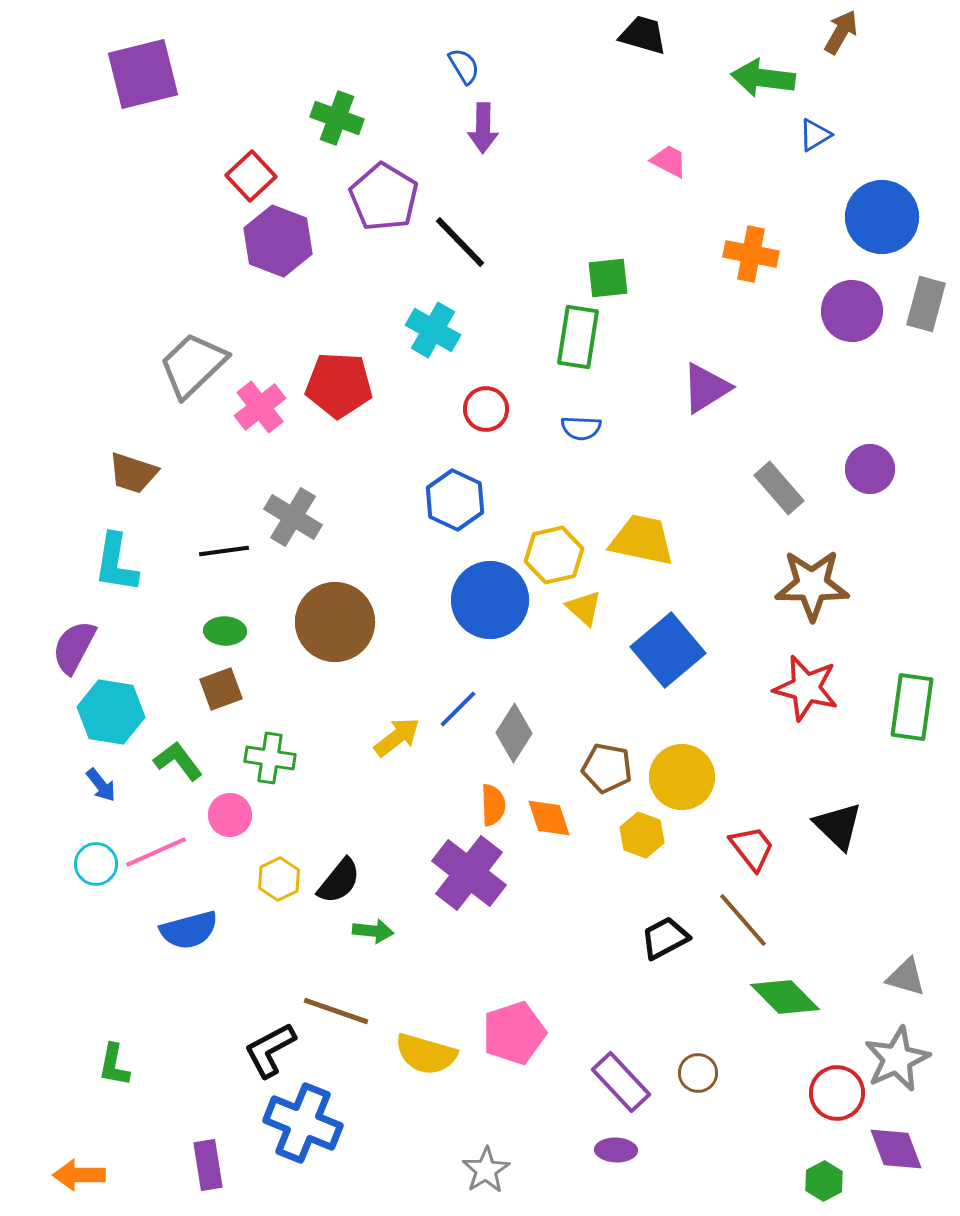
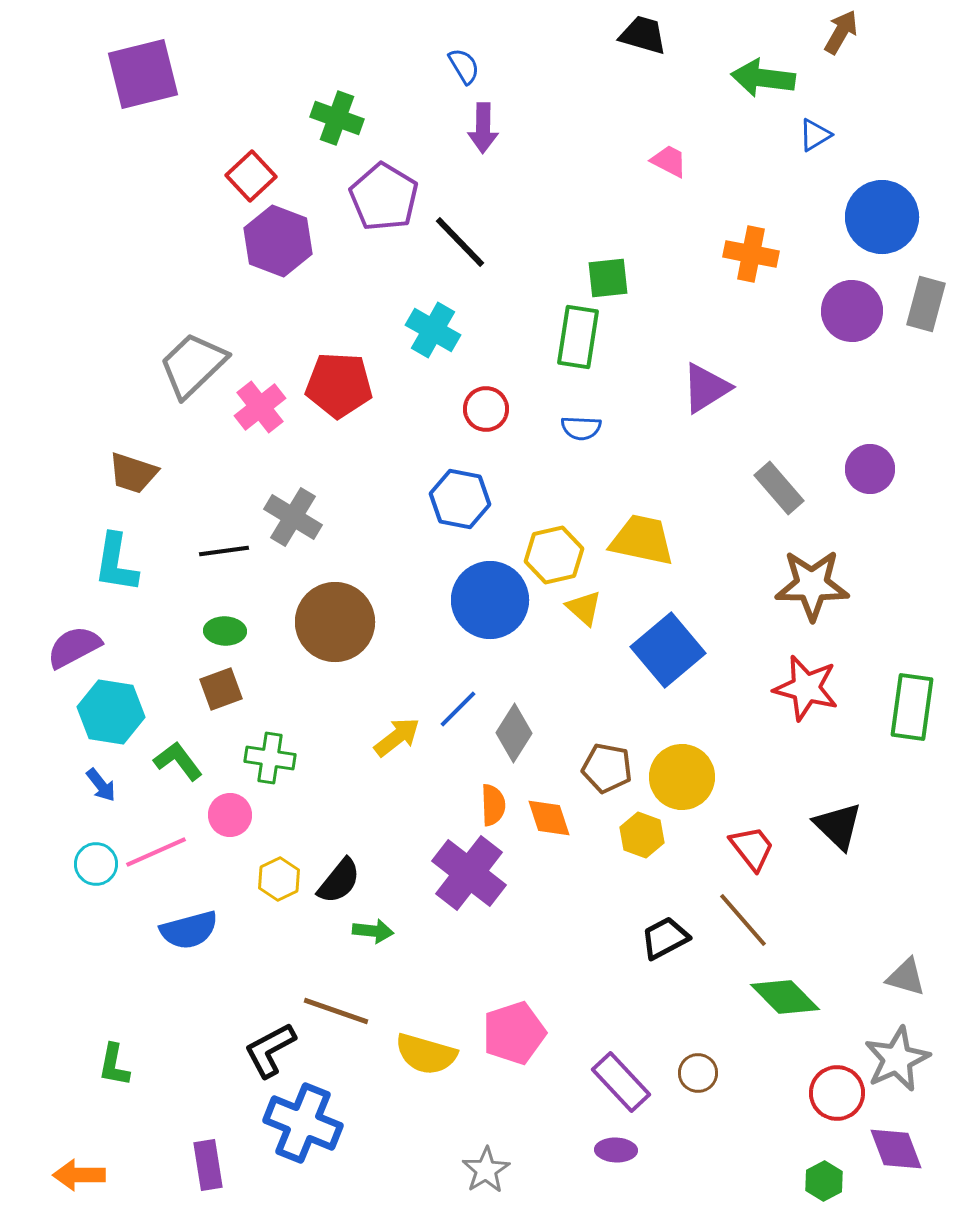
blue hexagon at (455, 500): moved 5 px right, 1 px up; rotated 14 degrees counterclockwise
purple semicircle at (74, 647): rotated 34 degrees clockwise
